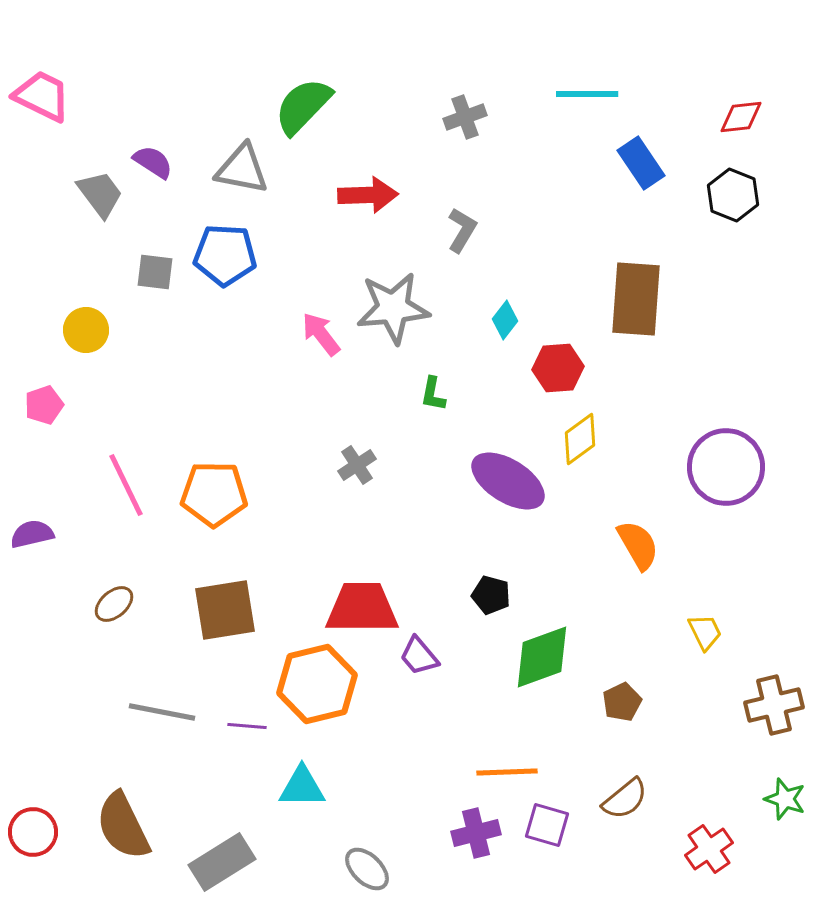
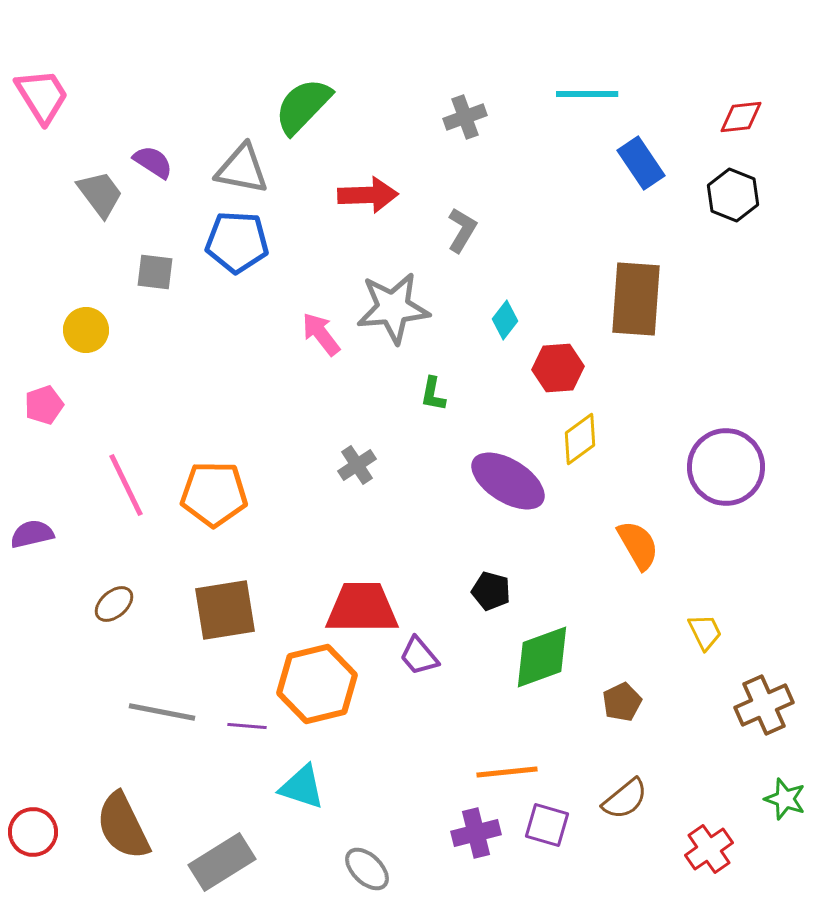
pink trapezoid at (42, 96): rotated 32 degrees clockwise
blue pentagon at (225, 255): moved 12 px right, 13 px up
black pentagon at (491, 595): moved 4 px up
brown cross at (774, 705): moved 10 px left; rotated 10 degrees counterclockwise
orange line at (507, 772): rotated 4 degrees counterclockwise
cyan triangle at (302, 787): rotated 18 degrees clockwise
